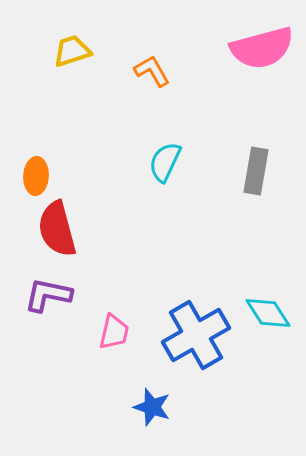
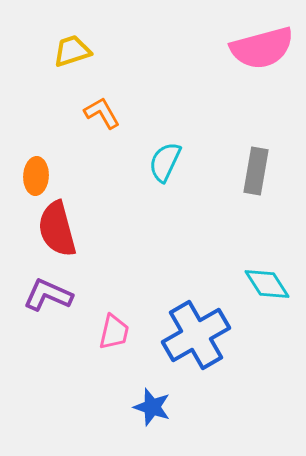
orange L-shape: moved 50 px left, 42 px down
purple L-shape: rotated 12 degrees clockwise
cyan diamond: moved 1 px left, 29 px up
